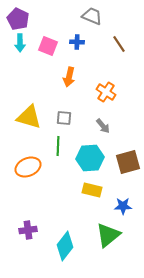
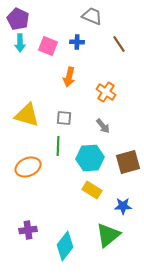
yellow triangle: moved 2 px left, 2 px up
yellow rectangle: rotated 18 degrees clockwise
